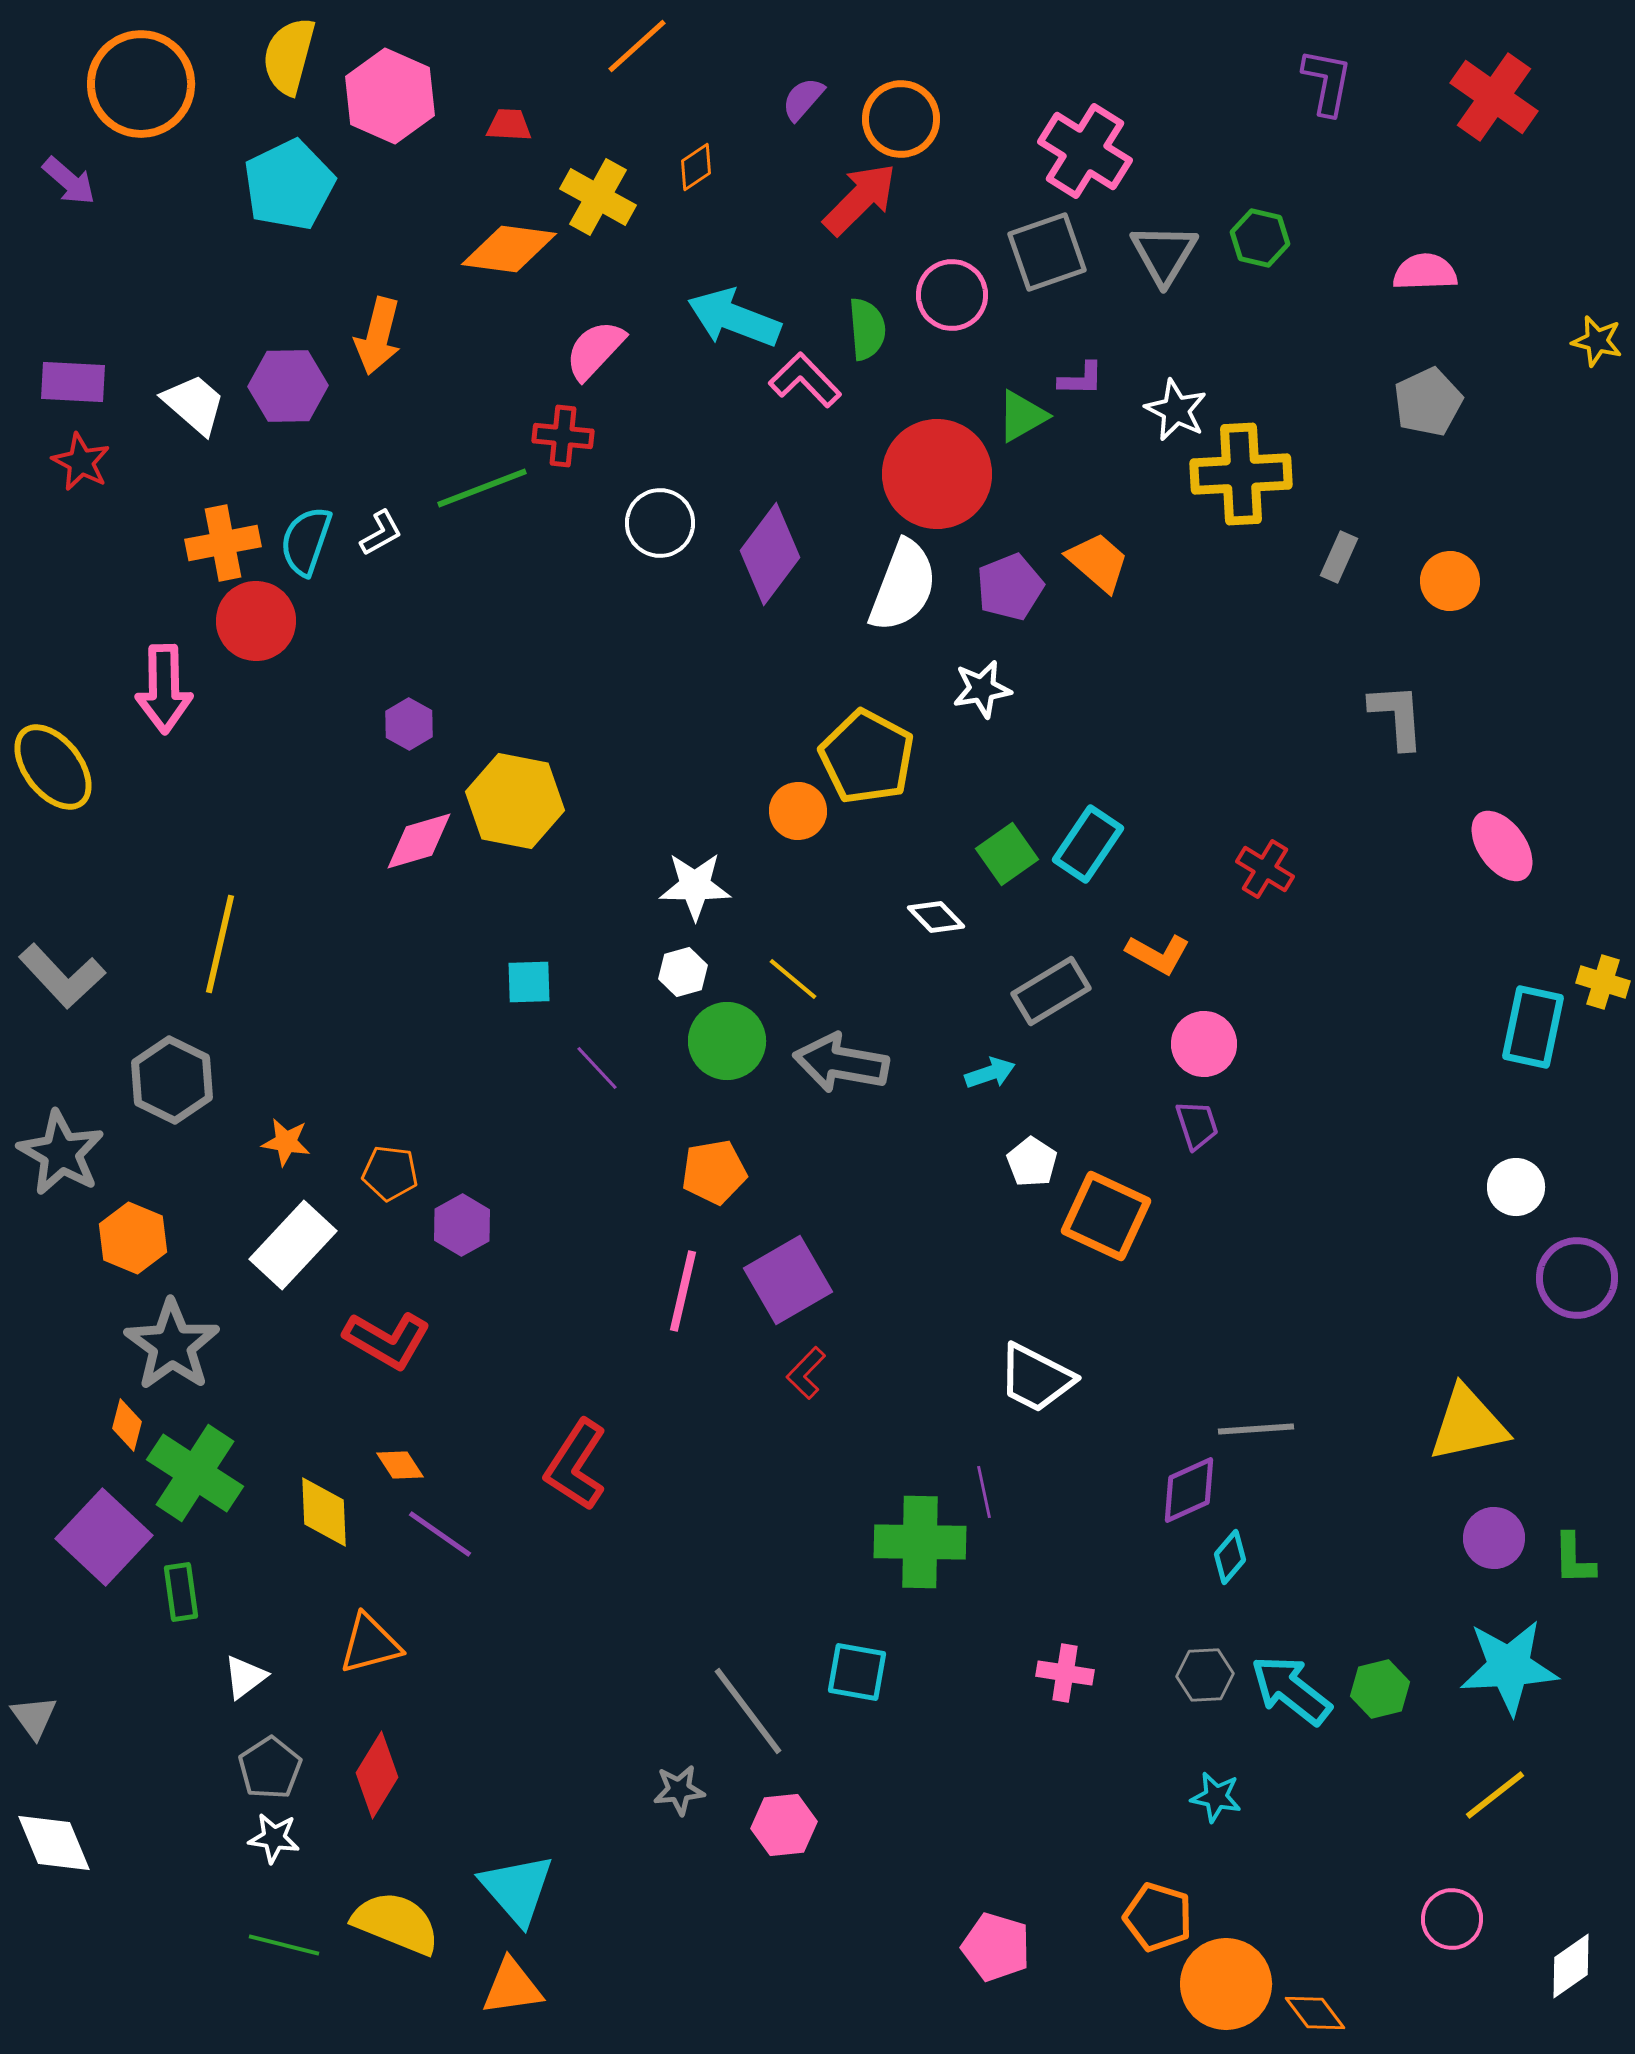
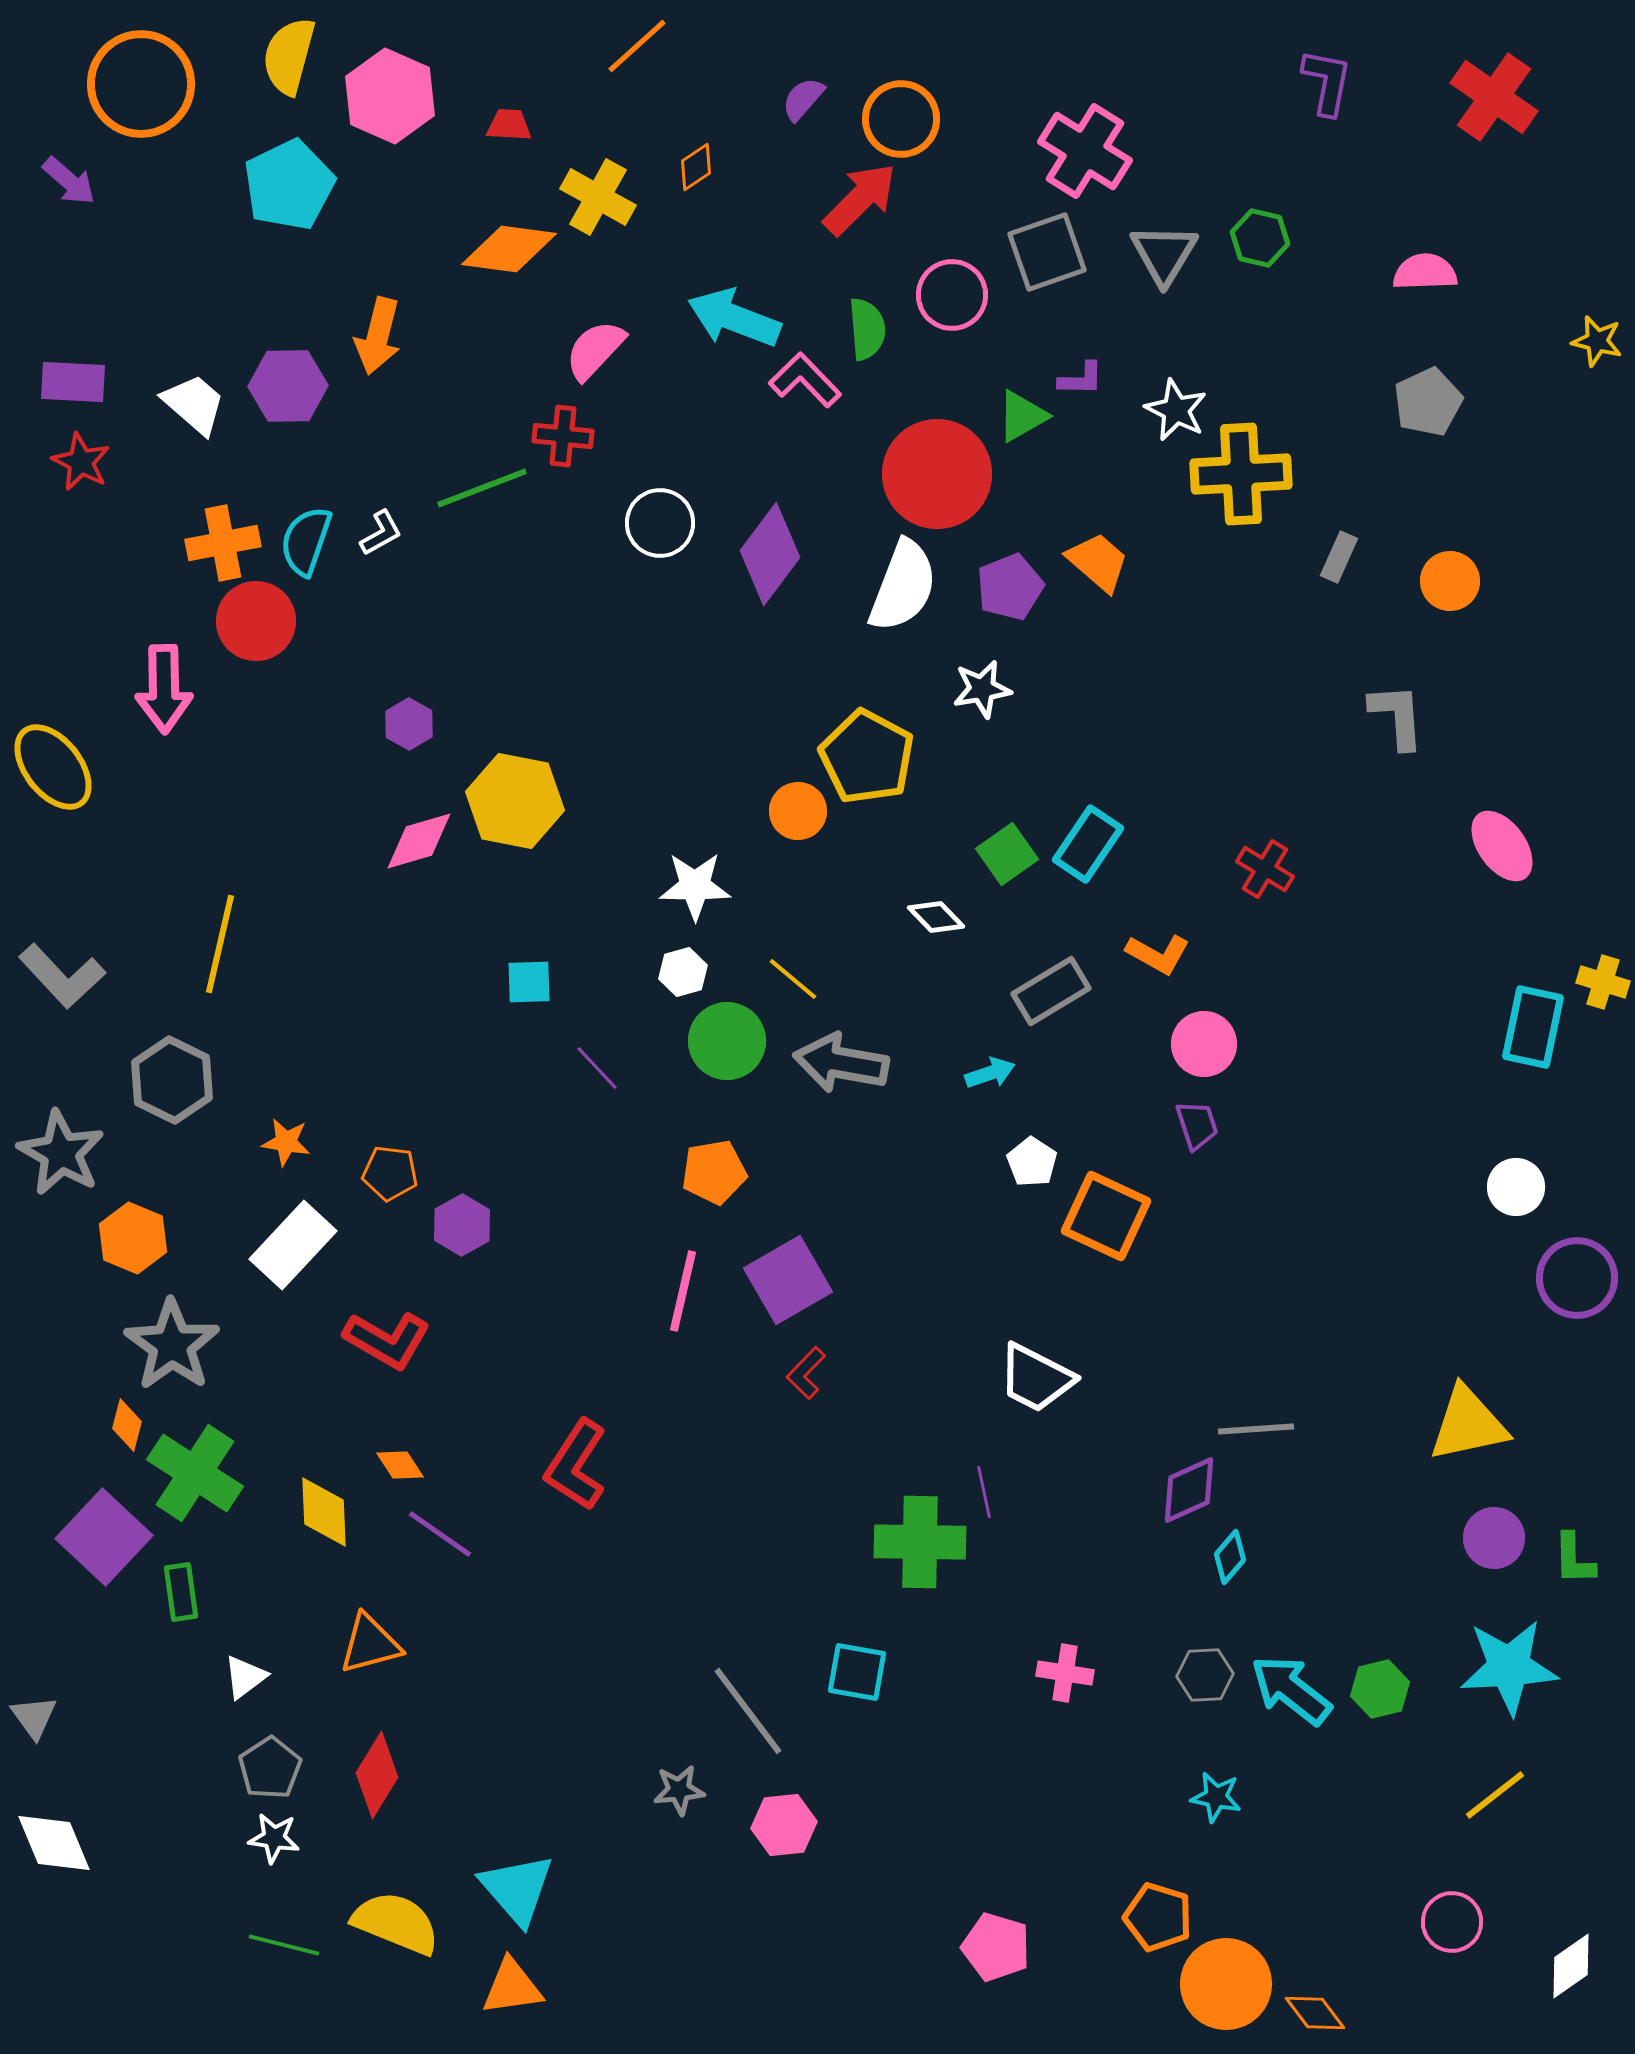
pink circle at (1452, 1919): moved 3 px down
